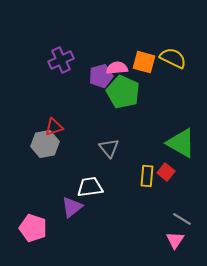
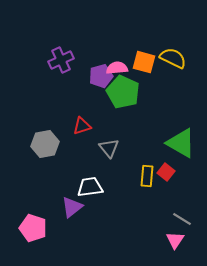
red triangle: moved 28 px right, 1 px up
